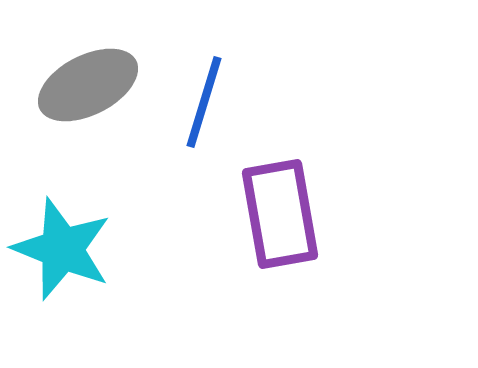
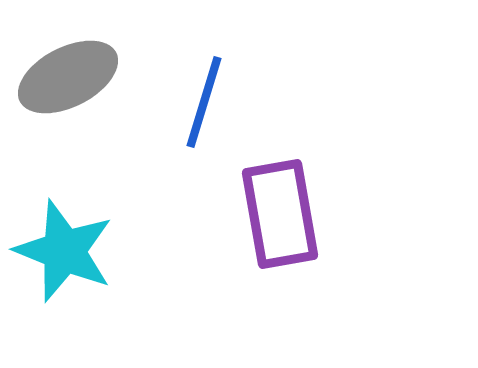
gray ellipse: moved 20 px left, 8 px up
cyan star: moved 2 px right, 2 px down
